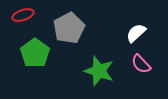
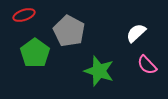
red ellipse: moved 1 px right
gray pentagon: moved 3 px down; rotated 16 degrees counterclockwise
pink semicircle: moved 6 px right, 1 px down
